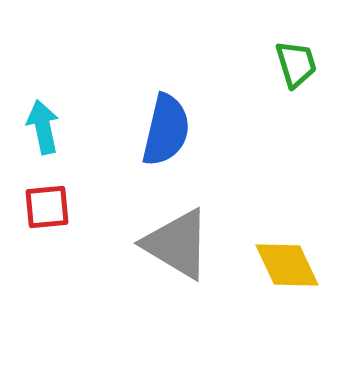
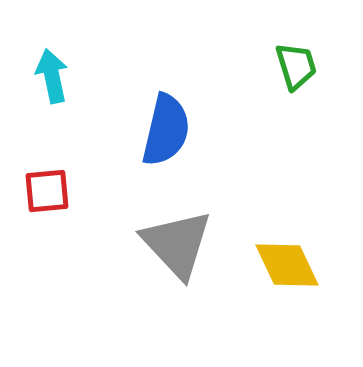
green trapezoid: moved 2 px down
cyan arrow: moved 9 px right, 51 px up
red square: moved 16 px up
gray triangle: rotated 16 degrees clockwise
